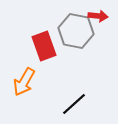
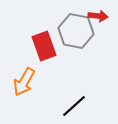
black line: moved 2 px down
